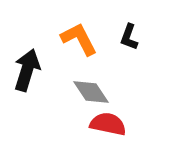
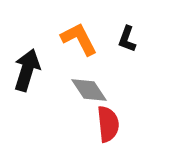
black L-shape: moved 2 px left, 2 px down
gray diamond: moved 2 px left, 2 px up
red semicircle: rotated 72 degrees clockwise
